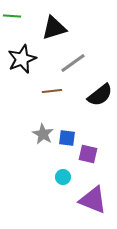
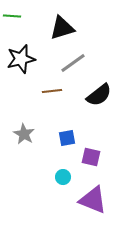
black triangle: moved 8 px right
black star: moved 1 px left; rotated 8 degrees clockwise
black semicircle: moved 1 px left
gray star: moved 19 px left
blue square: rotated 18 degrees counterclockwise
purple square: moved 3 px right, 3 px down
